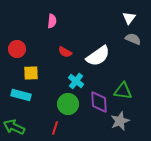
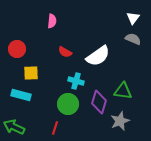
white triangle: moved 4 px right
cyan cross: rotated 21 degrees counterclockwise
purple diamond: rotated 20 degrees clockwise
